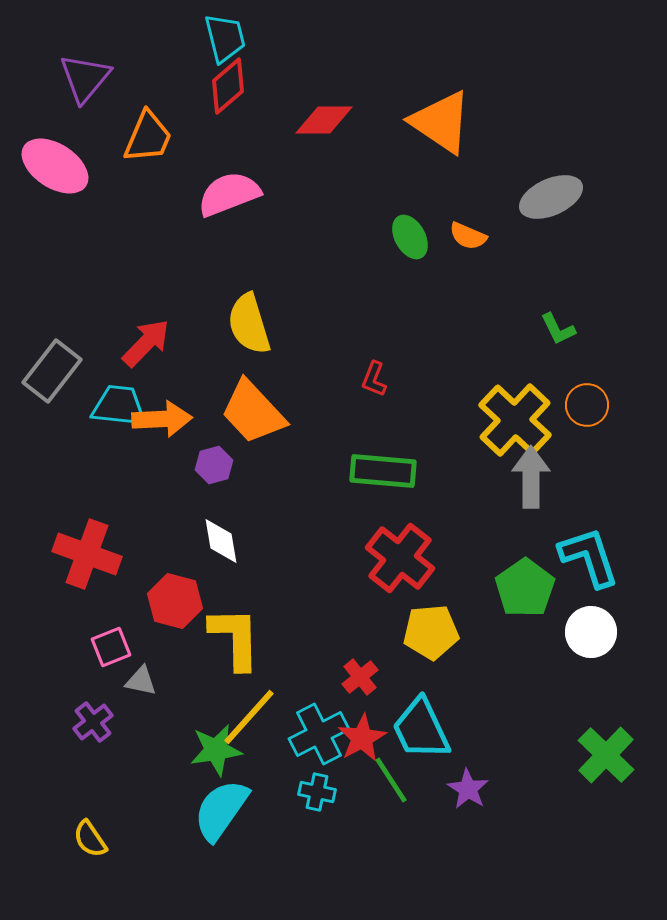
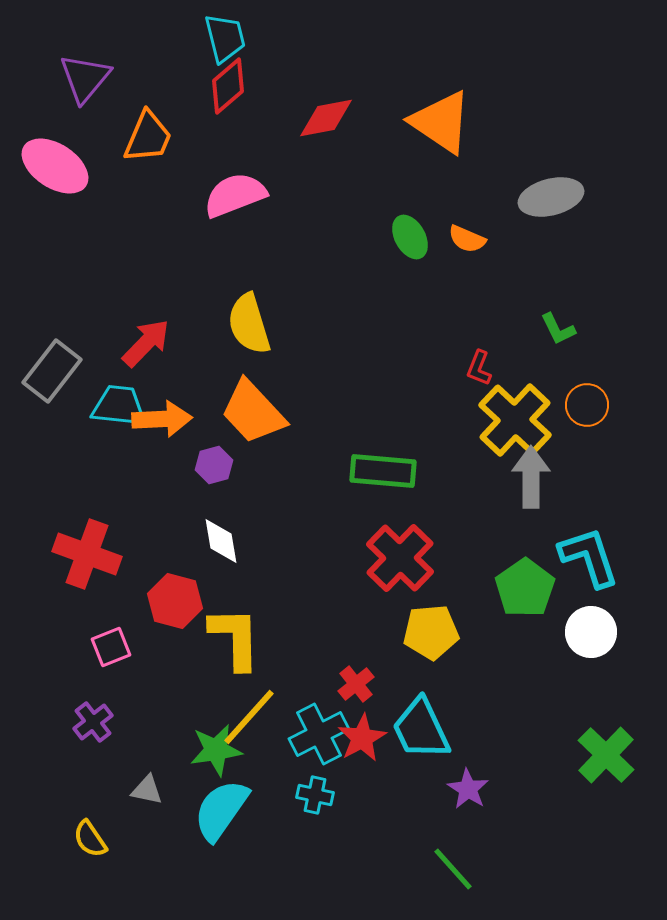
red diamond at (324, 120): moved 2 px right, 2 px up; rotated 10 degrees counterclockwise
pink semicircle at (229, 194): moved 6 px right, 1 px down
gray ellipse at (551, 197): rotated 10 degrees clockwise
orange semicircle at (468, 236): moved 1 px left, 3 px down
red L-shape at (374, 379): moved 105 px right, 11 px up
red cross at (400, 558): rotated 6 degrees clockwise
red cross at (360, 677): moved 4 px left, 7 px down
gray triangle at (141, 681): moved 6 px right, 109 px down
green line at (391, 780): moved 62 px right, 89 px down; rotated 9 degrees counterclockwise
cyan cross at (317, 792): moved 2 px left, 3 px down
